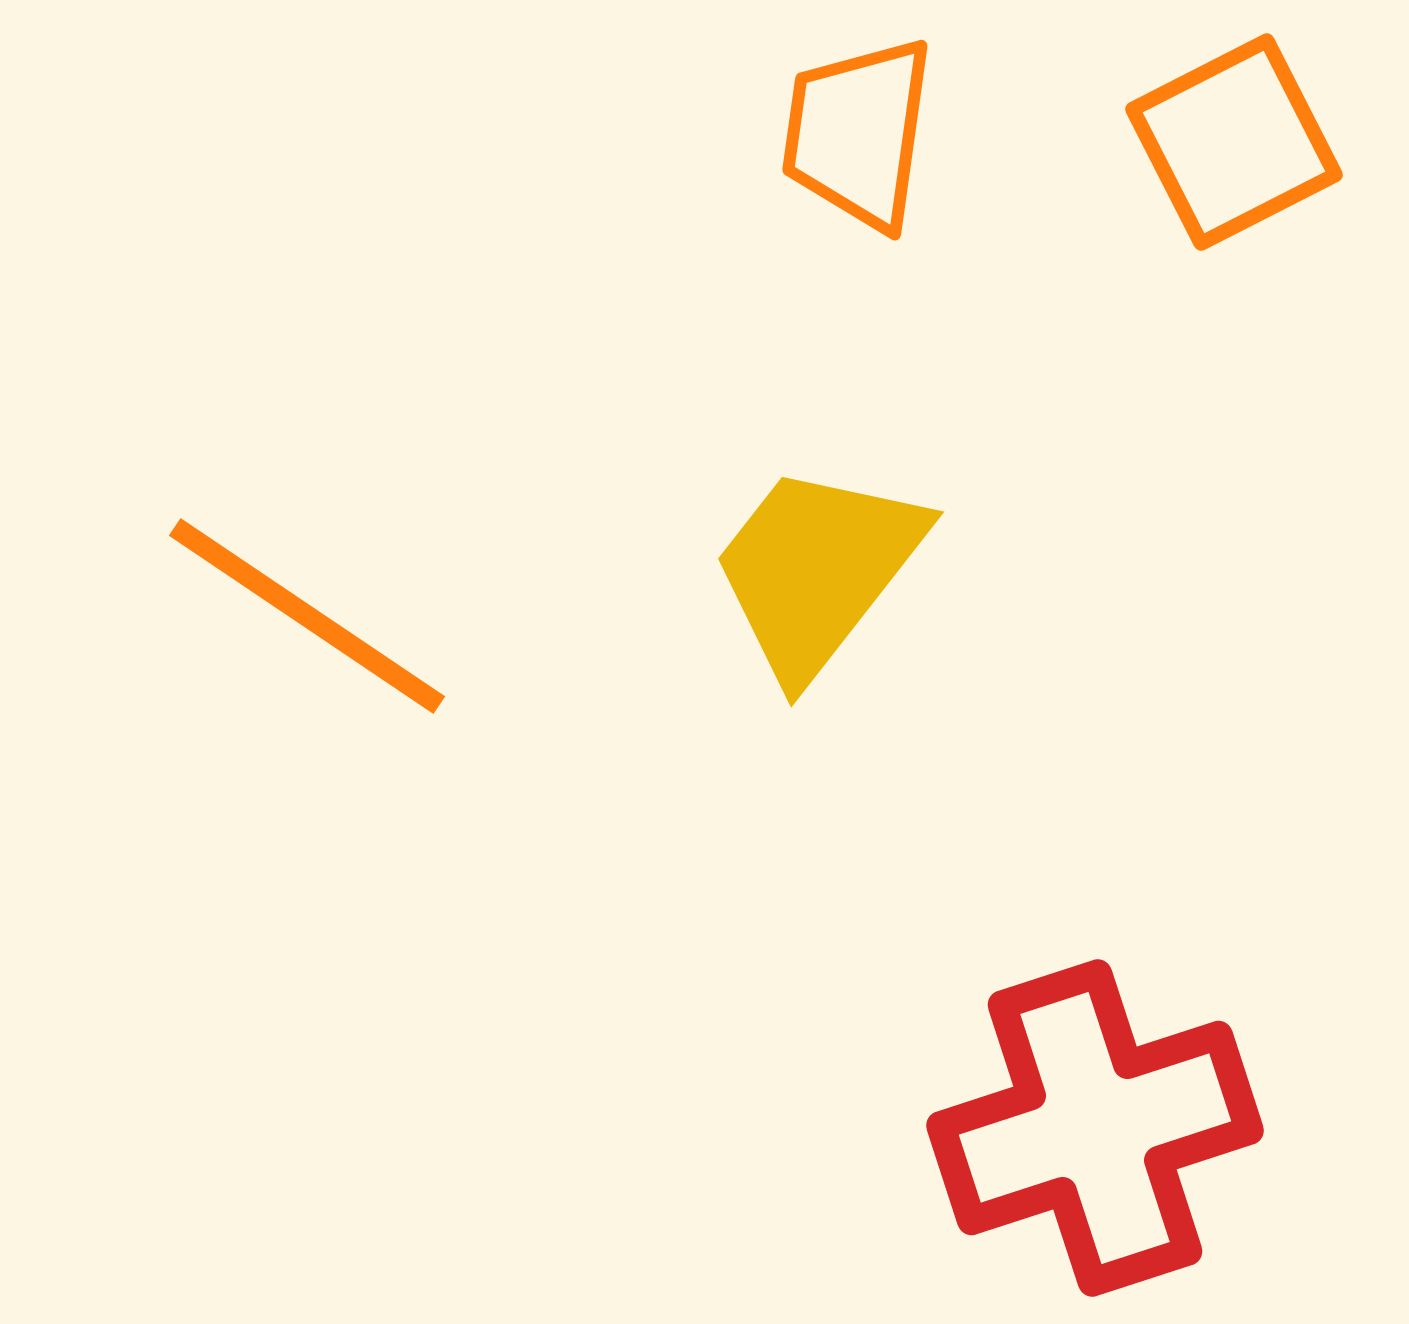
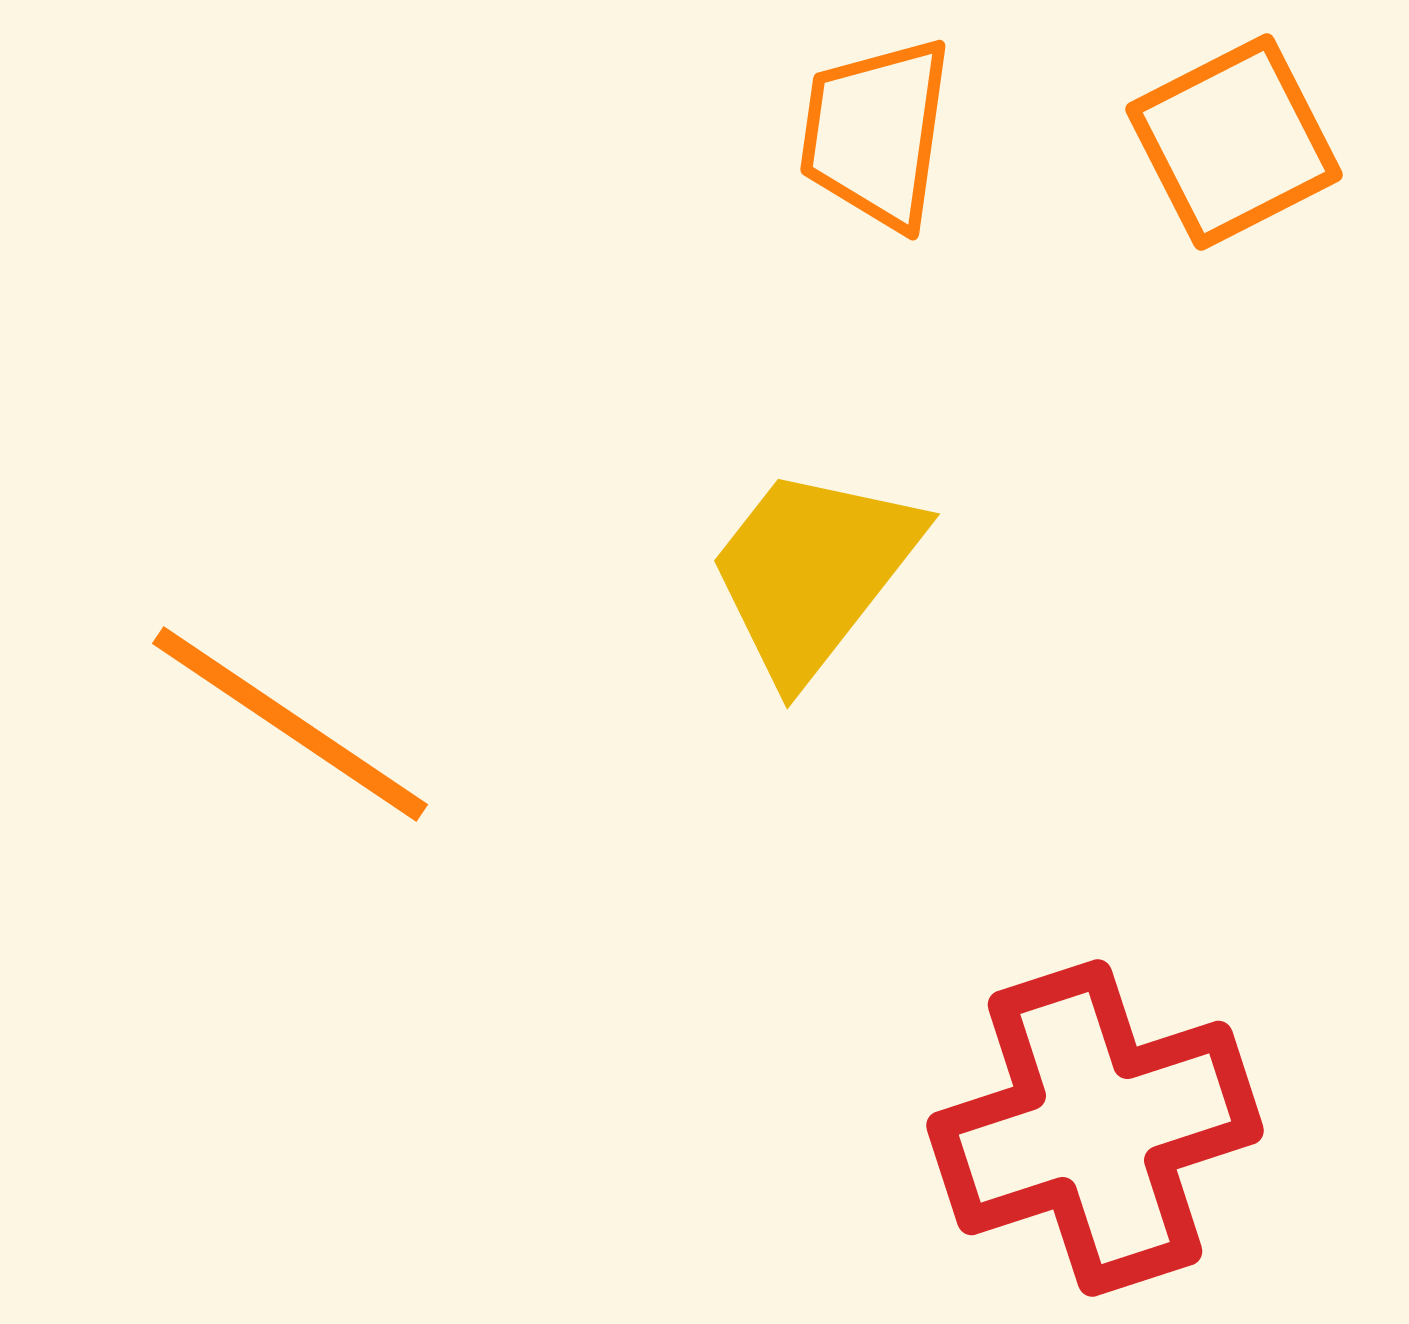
orange trapezoid: moved 18 px right
yellow trapezoid: moved 4 px left, 2 px down
orange line: moved 17 px left, 108 px down
